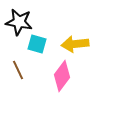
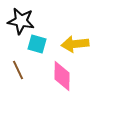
black star: moved 2 px right, 1 px up
pink diamond: rotated 36 degrees counterclockwise
